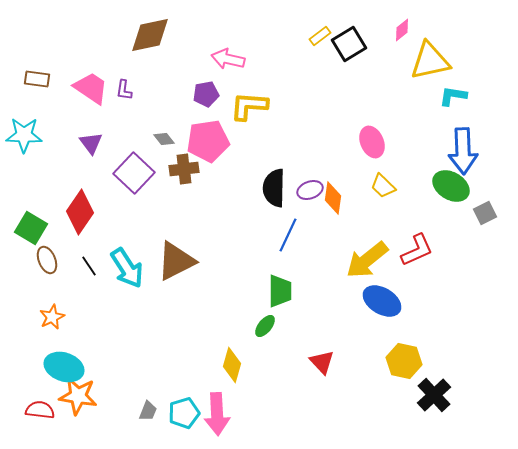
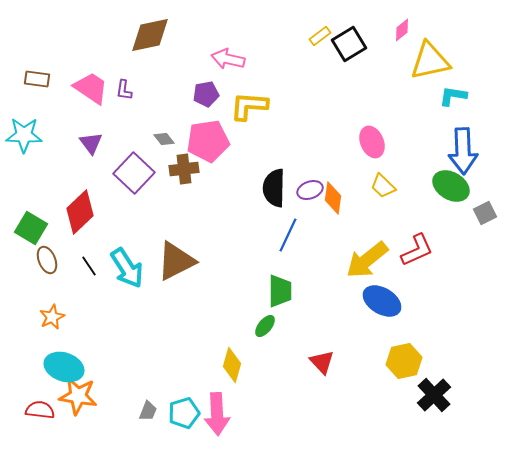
red diamond at (80, 212): rotated 12 degrees clockwise
yellow hexagon at (404, 361): rotated 24 degrees counterclockwise
